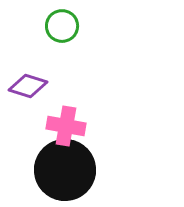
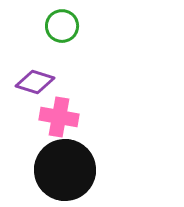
purple diamond: moved 7 px right, 4 px up
pink cross: moved 7 px left, 9 px up
